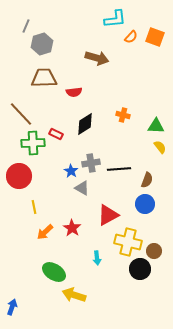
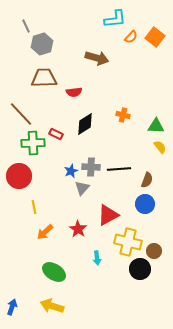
gray line: rotated 48 degrees counterclockwise
orange square: rotated 18 degrees clockwise
gray cross: moved 4 px down; rotated 12 degrees clockwise
blue star: rotated 16 degrees clockwise
gray triangle: rotated 42 degrees clockwise
red star: moved 6 px right, 1 px down
yellow arrow: moved 22 px left, 11 px down
